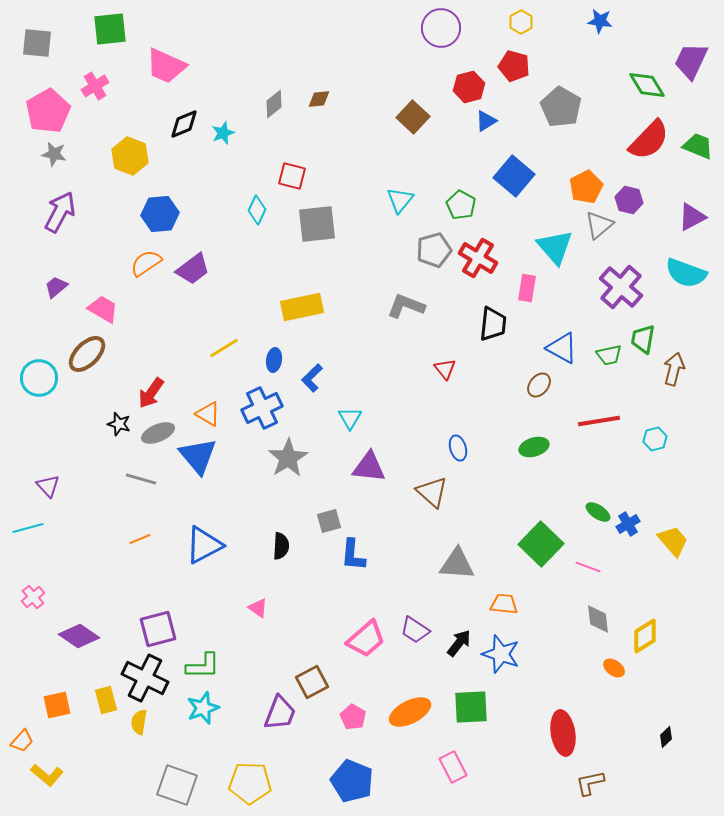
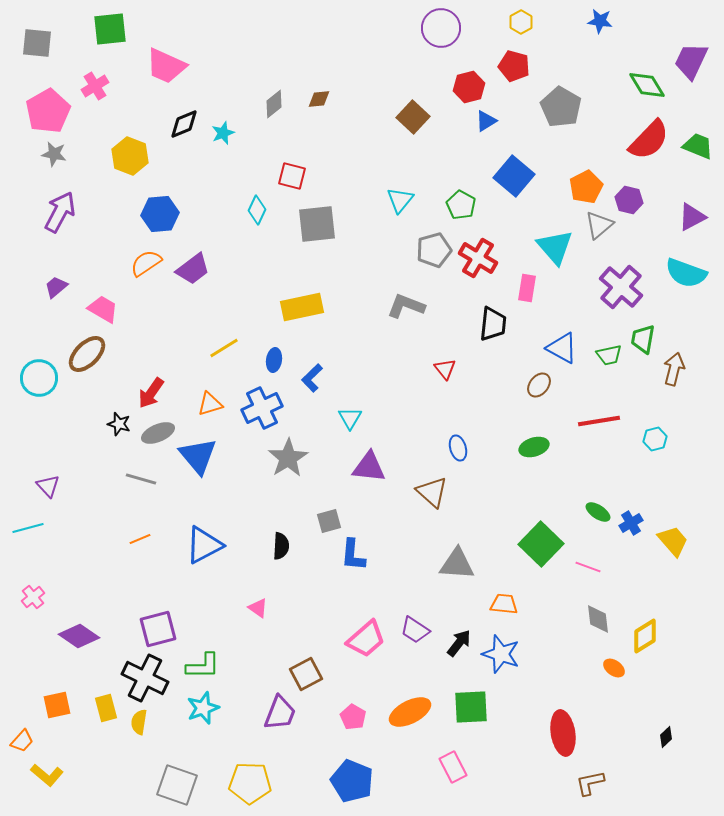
orange triangle at (208, 414): moved 2 px right, 10 px up; rotated 48 degrees counterclockwise
blue cross at (628, 524): moved 3 px right, 1 px up
brown square at (312, 682): moved 6 px left, 8 px up
yellow rectangle at (106, 700): moved 8 px down
